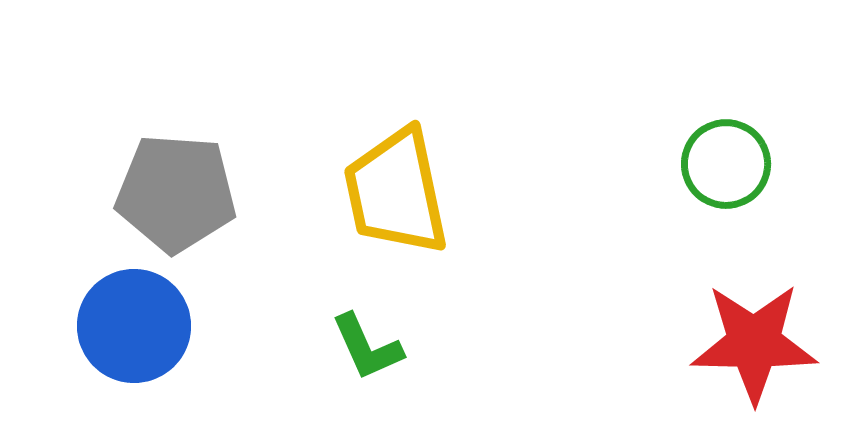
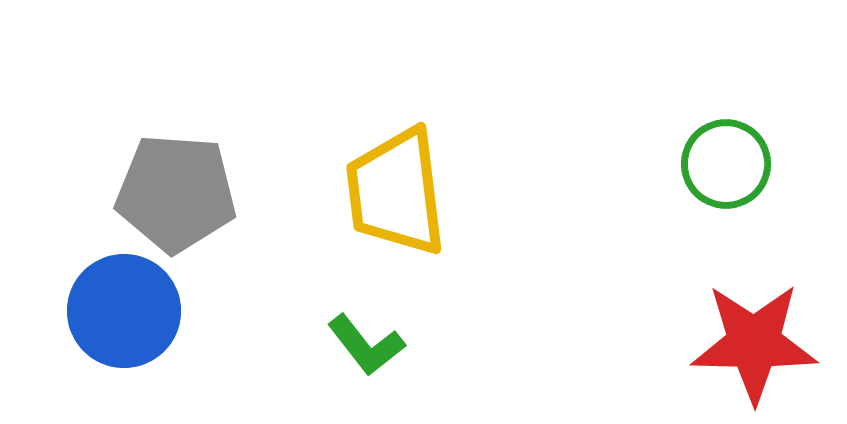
yellow trapezoid: rotated 5 degrees clockwise
blue circle: moved 10 px left, 15 px up
green L-shape: moved 1 px left, 2 px up; rotated 14 degrees counterclockwise
